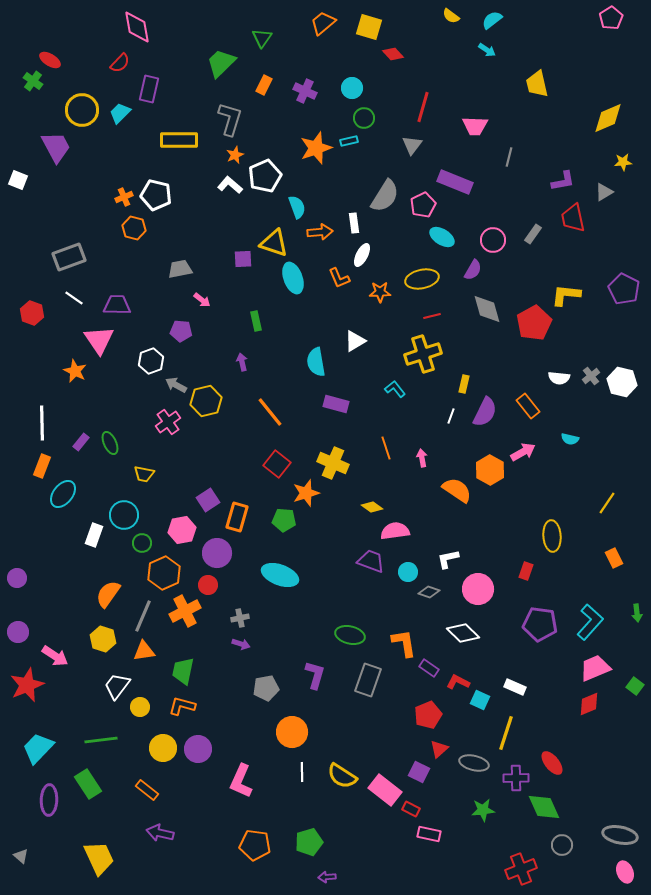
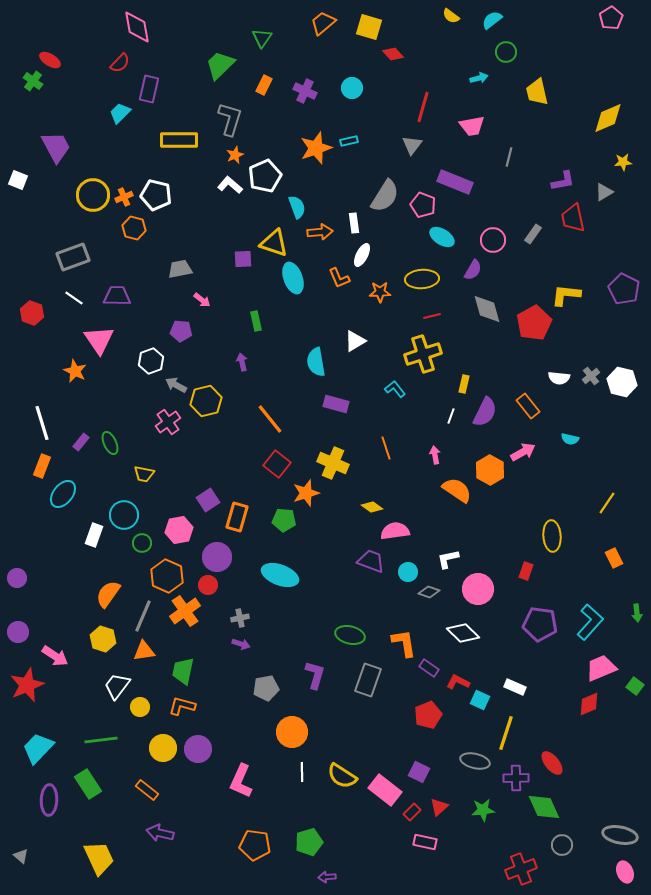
cyan arrow at (487, 50): moved 8 px left, 28 px down; rotated 48 degrees counterclockwise
green trapezoid at (221, 63): moved 1 px left, 2 px down
yellow trapezoid at (537, 84): moved 8 px down
yellow circle at (82, 110): moved 11 px right, 85 px down
green circle at (364, 118): moved 142 px right, 66 px up
pink trapezoid at (475, 126): moved 3 px left; rotated 12 degrees counterclockwise
pink pentagon at (423, 205): rotated 25 degrees counterclockwise
gray rectangle at (69, 257): moved 4 px right
yellow ellipse at (422, 279): rotated 8 degrees clockwise
purple trapezoid at (117, 305): moved 9 px up
orange line at (270, 412): moved 7 px down
white line at (42, 423): rotated 16 degrees counterclockwise
pink arrow at (422, 458): moved 13 px right, 3 px up
pink hexagon at (182, 530): moved 3 px left
purple circle at (217, 553): moved 4 px down
orange hexagon at (164, 573): moved 3 px right, 3 px down; rotated 12 degrees counterclockwise
orange cross at (185, 611): rotated 8 degrees counterclockwise
pink trapezoid at (595, 668): moved 6 px right
red triangle at (439, 749): moved 58 px down
gray ellipse at (474, 763): moved 1 px right, 2 px up
red rectangle at (411, 809): moved 1 px right, 3 px down; rotated 72 degrees counterclockwise
pink rectangle at (429, 834): moved 4 px left, 8 px down
